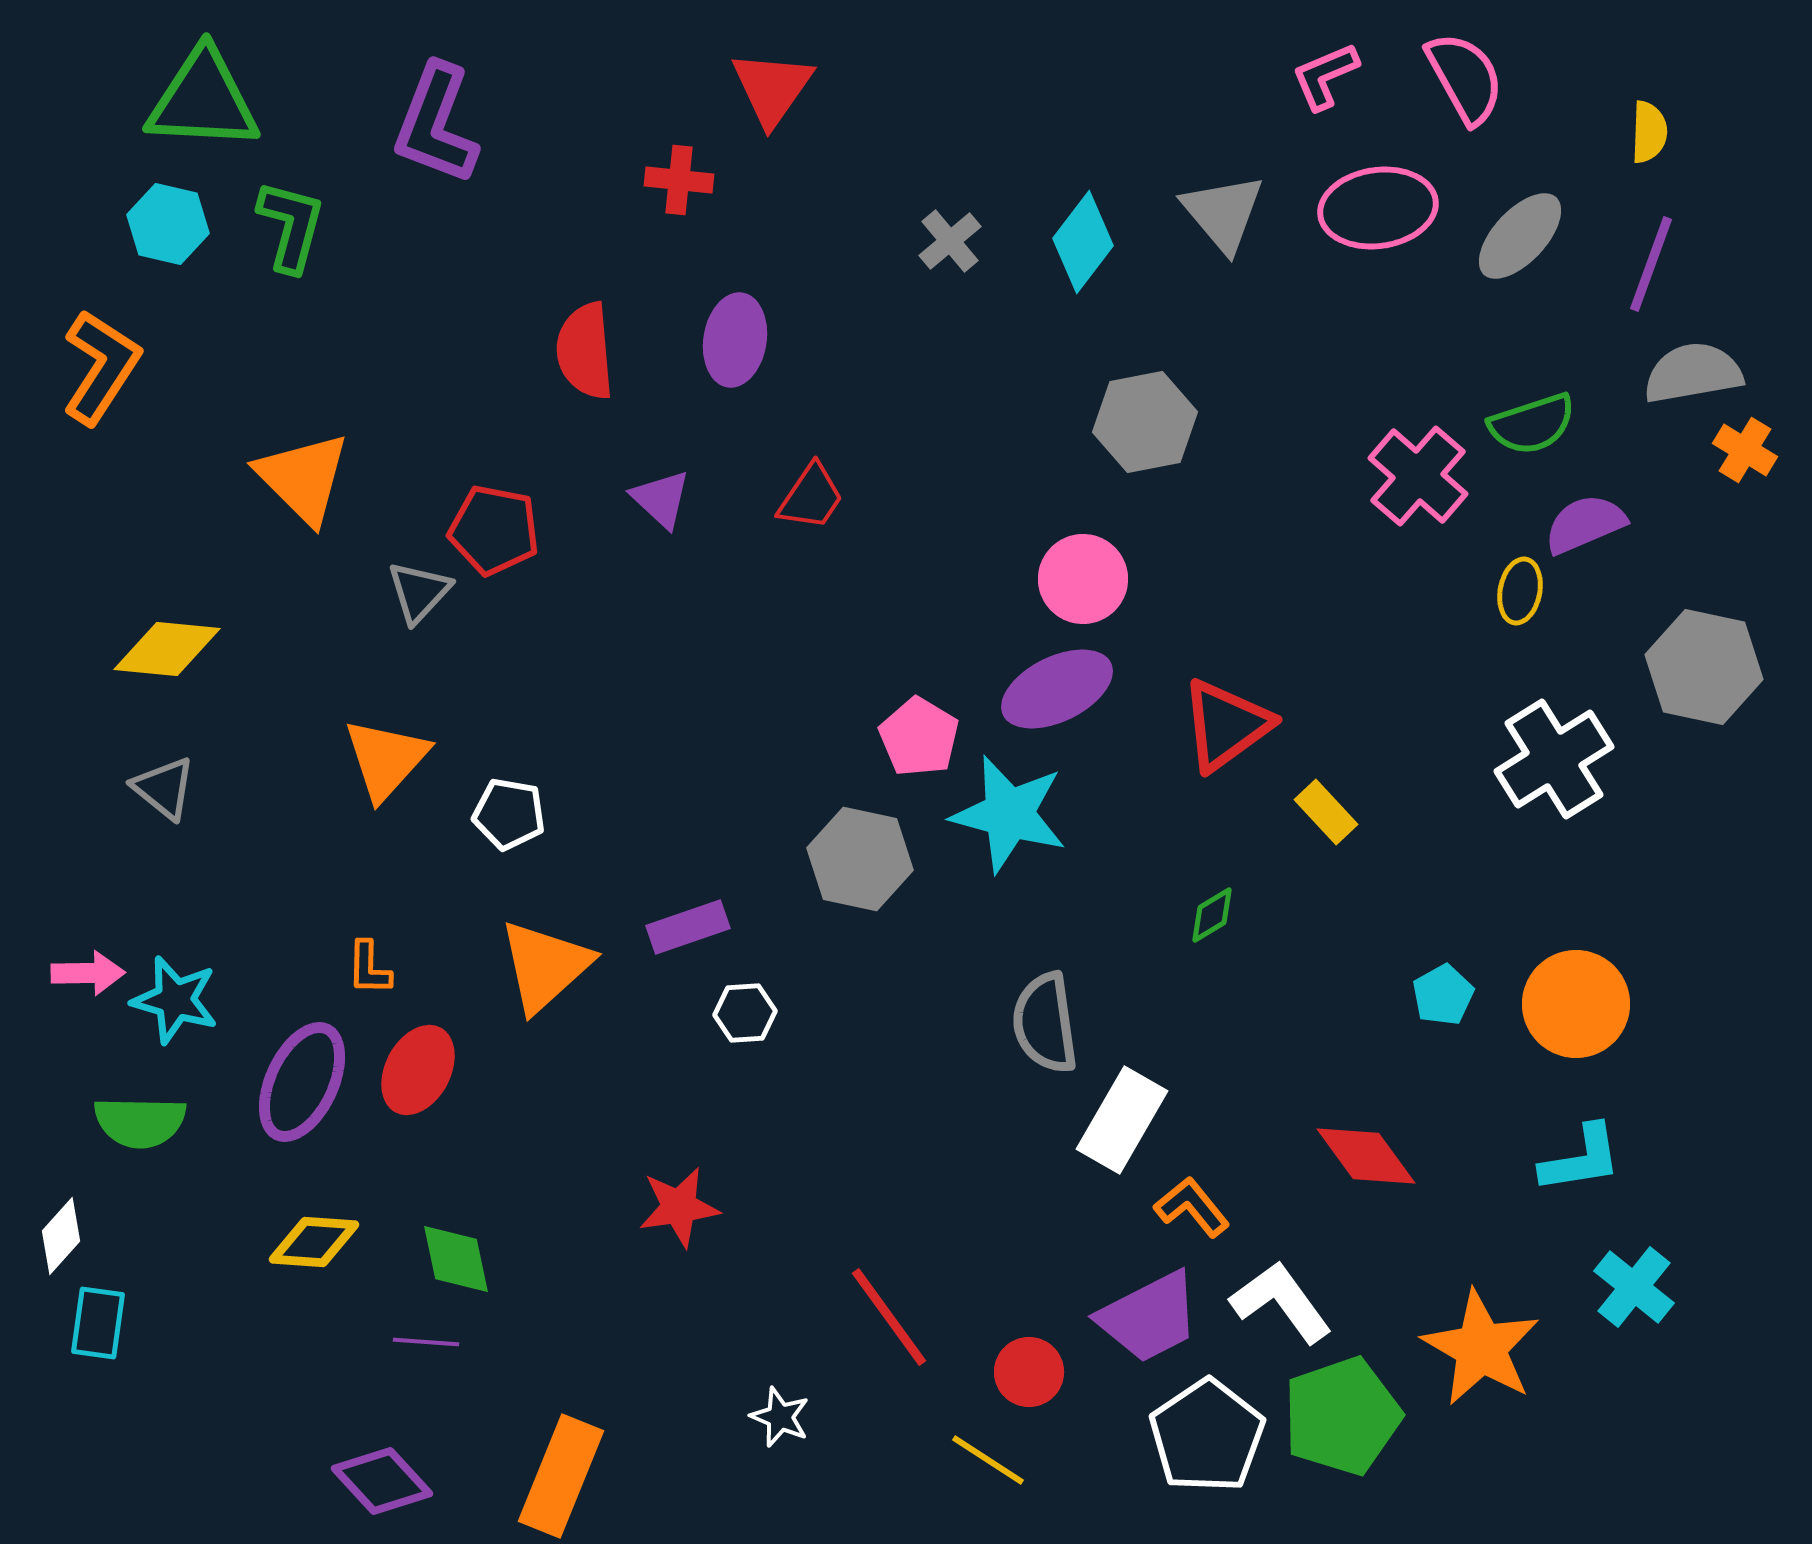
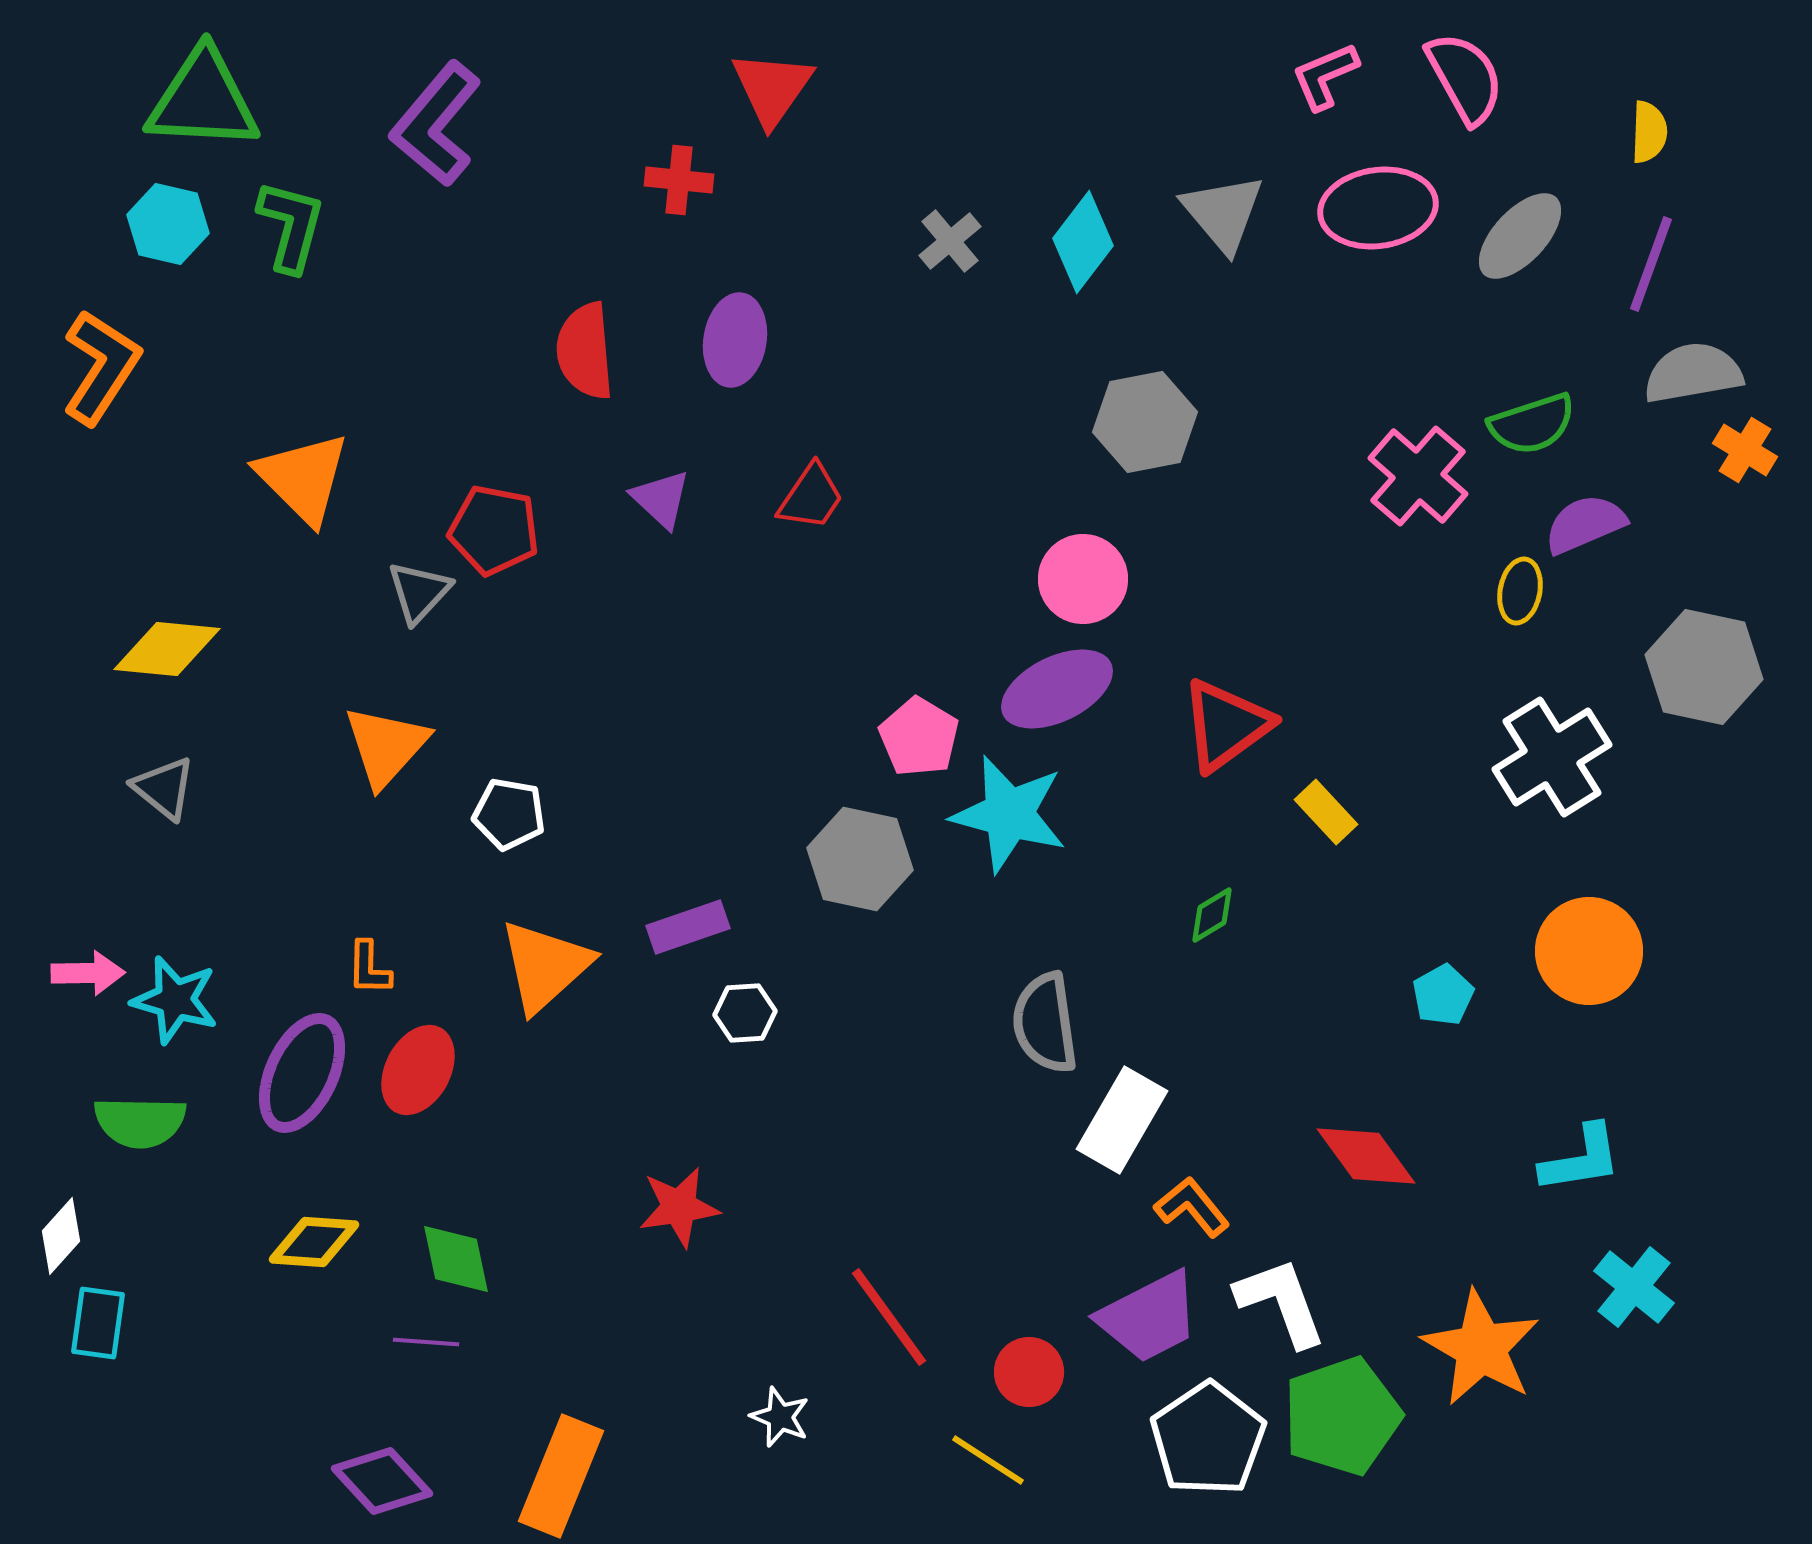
purple L-shape at (436, 124): rotated 19 degrees clockwise
orange triangle at (386, 759): moved 13 px up
white cross at (1554, 759): moved 2 px left, 2 px up
orange circle at (1576, 1004): moved 13 px right, 53 px up
purple ellipse at (302, 1082): moved 9 px up
white L-shape at (1281, 1302): rotated 16 degrees clockwise
white pentagon at (1207, 1436): moved 1 px right, 3 px down
